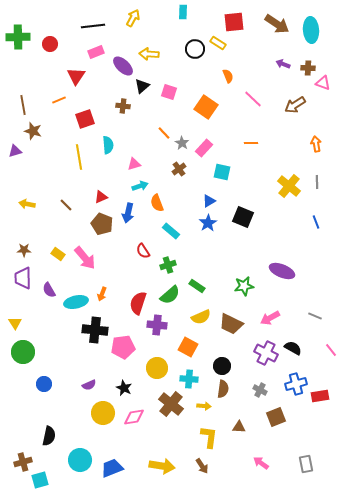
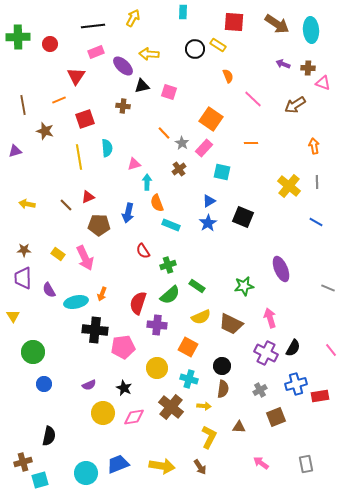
red square at (234, 22): rotated 10 degrees clockwise
yellow rectangle at (218, 43): moved 2 px down
black triangle at (142, 86): rotated 28 degrees clockwise
orange square at (206, 107): moved 5 px right, 12 px down
brown star at (33, 131): moved 12 px right
orange arrow at (316, 144): moved 2 px left, 2 px down
cyan semicircle at (108, 145): moved 1 px left, 3 px down
cyan arrow at (140, 186): moved 7 px right, 4 px up; rotated 70 degrees counterclockwise
red triangle at (101, 197): moved 13 px left
blue line at (316, 222): rotated 40 degrees counterclockwise
brown pentagon at (102, 224): moved 3 px left, 1 px down; rotated 20 degrees counterclockwise
cyan rectangle at (171, 231): moved 6 px up; rotated 18 degrees counterclockwise
pink arrow at (85, 258): rotated 15 degrees clockwise
purple ellipse at (282, 271): moved 1 px left, 2 px up; rotated 45 degrees clockwise
gray line at (315, 316): moved 13 px right, 28 px up
pink arrow at (270, 318): rotated 102 degrees clockwise
yellow triangle at (15, 323): moved 2 px left, 7 px up
black semicircle at (293, 348): rotated 90 degrees clockwise
green circle at (23, 352): moved 10 px right
cyan cross at (189, 379): rotated 12 degrees clockwise
gray cross at (260, 390): rotated 32 degrees clockwise
brown cross at (171, 404): moved 3 px down
yellow L-shape at (209, 437): rotated 20 degrees clockwise
cyan circle at (80, 460): moved 6 px right, 13 px down
brown arrow at (202, 466): moved 2 px left, 1 px down
blue trapezoid at (112, 468): moved 6 px right, 4 px up
